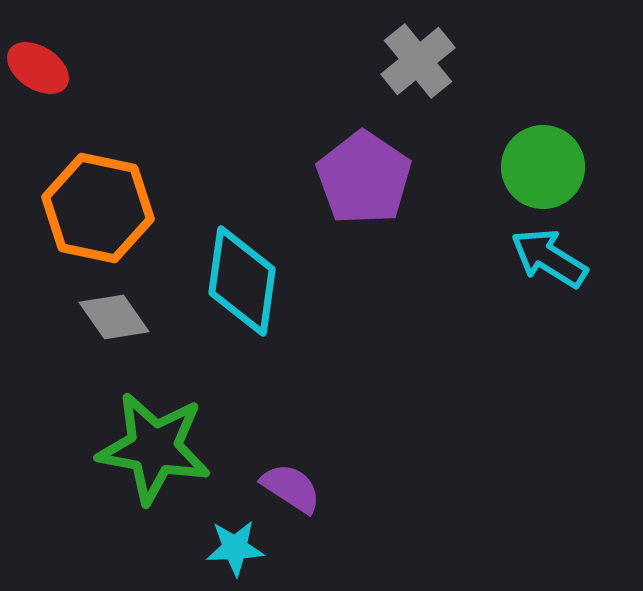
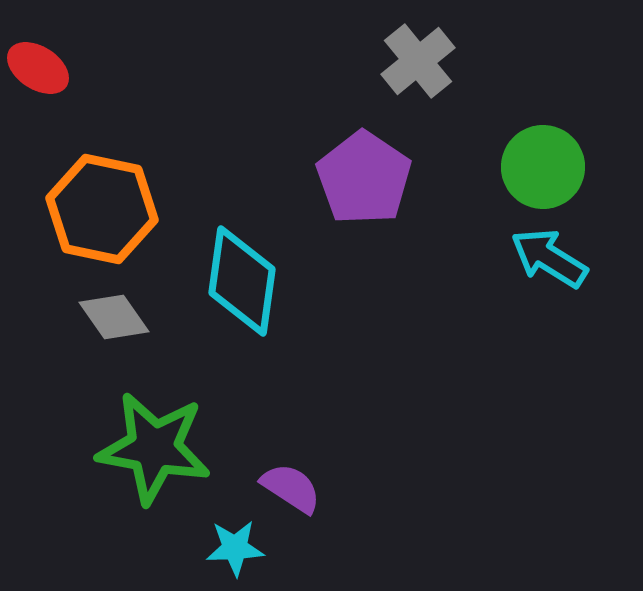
orange hexagon: moved 4 px right, 1 px down
